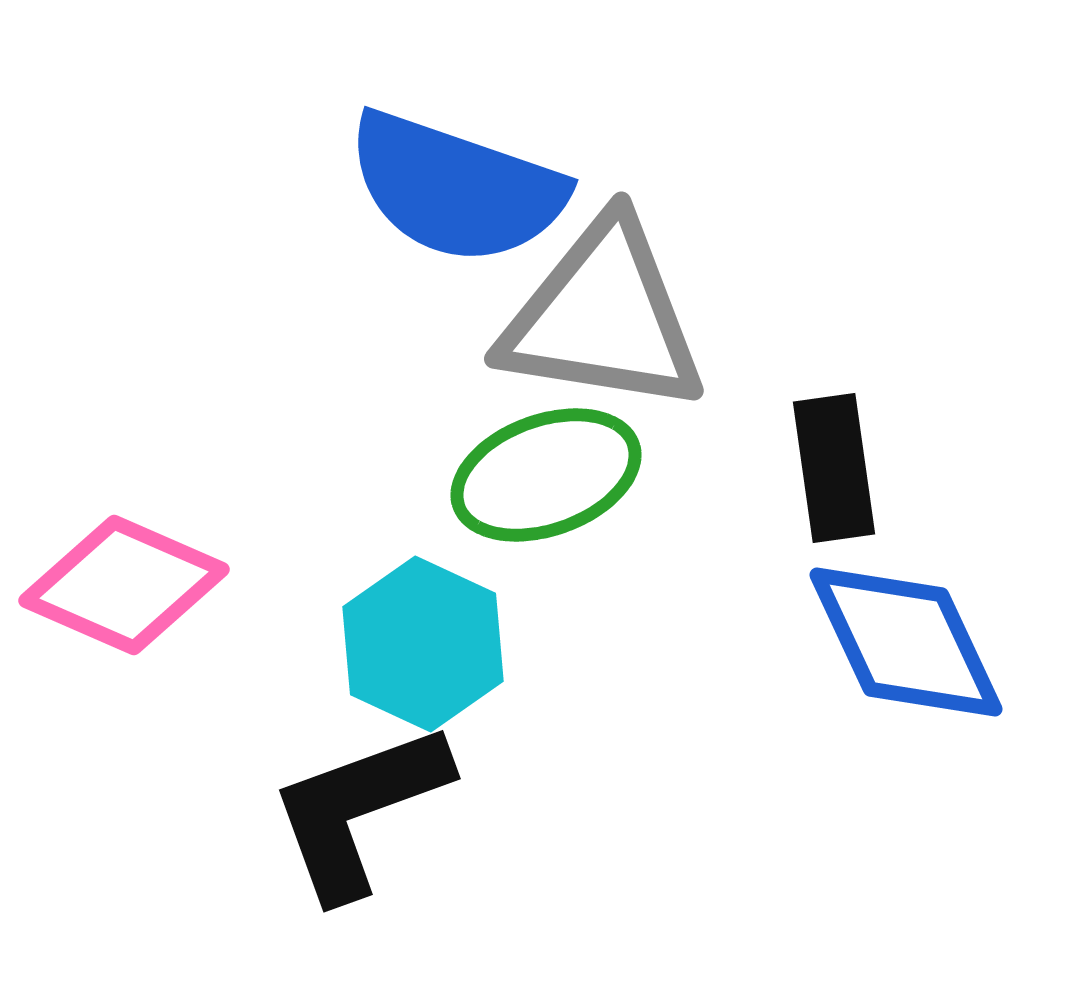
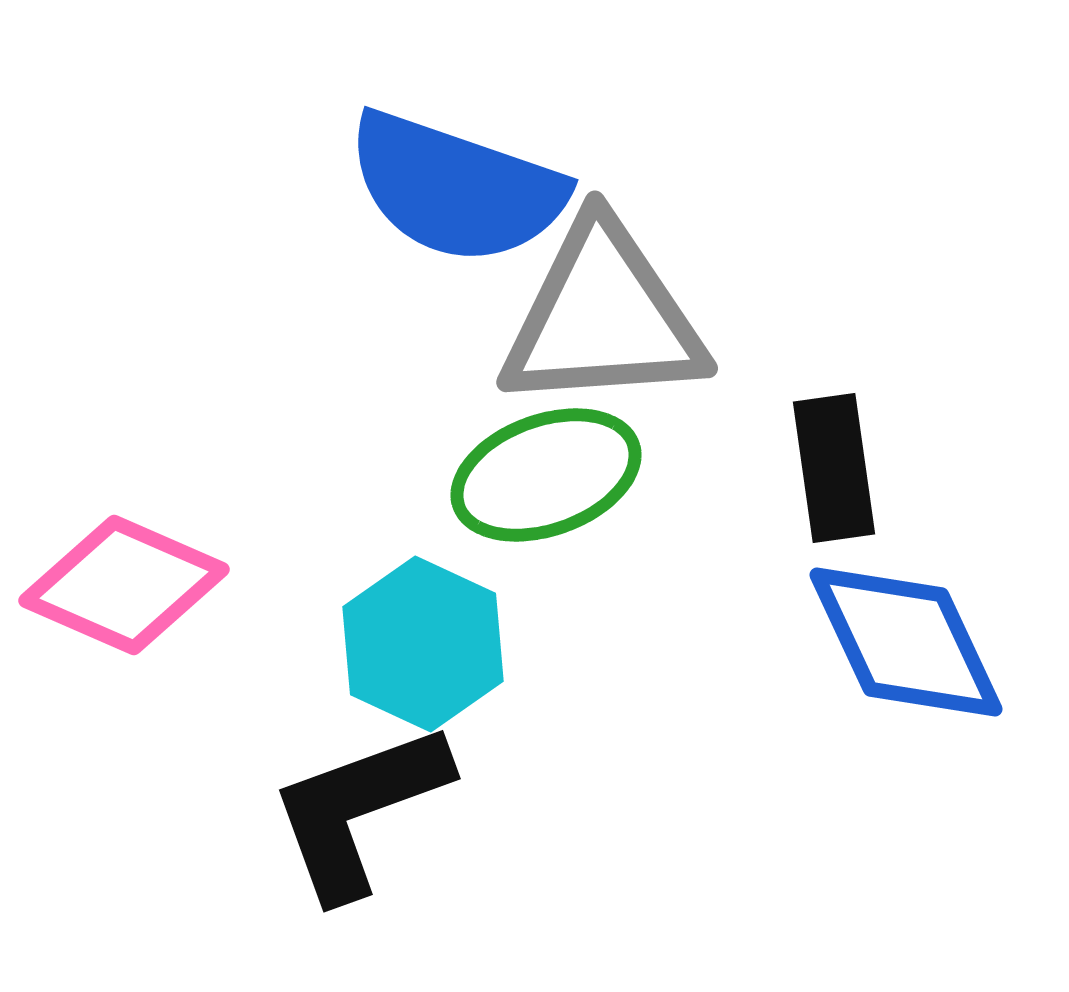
gray triangle: rotated 13 degrees counterclockwise
